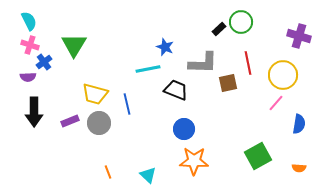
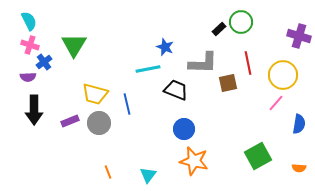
black arrow: moved 2 px up
orange star: rotated 12 degrees clockwise
cyan triangle: rotated 24 degrees clockwise
